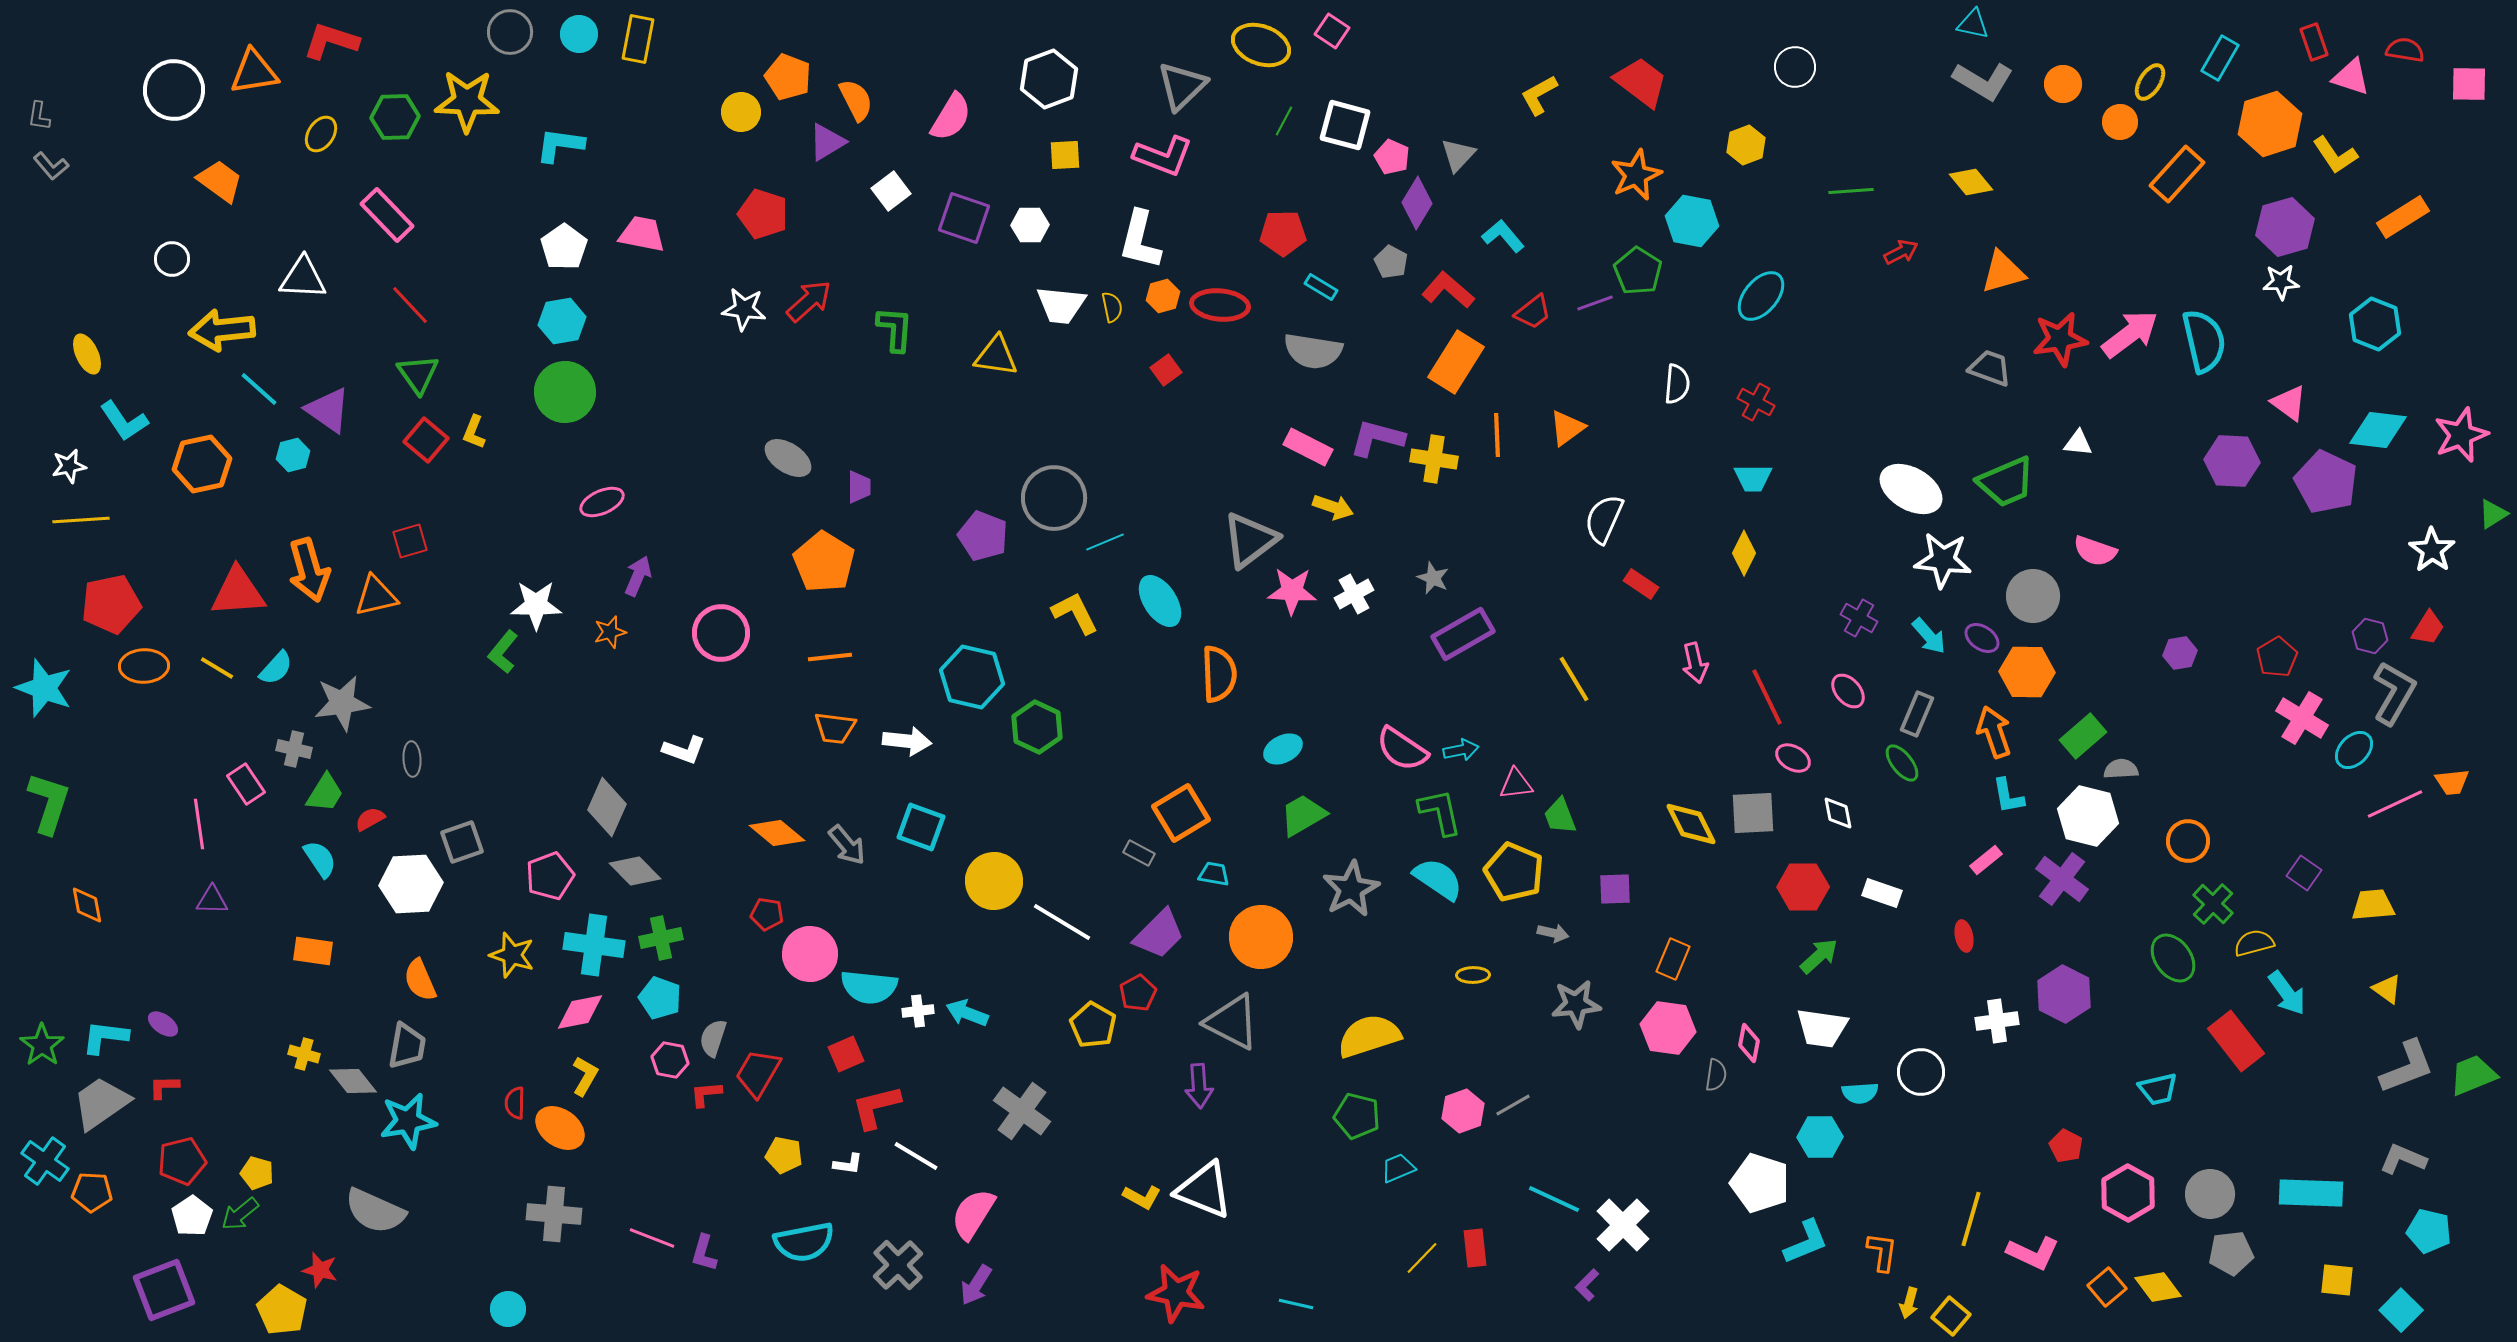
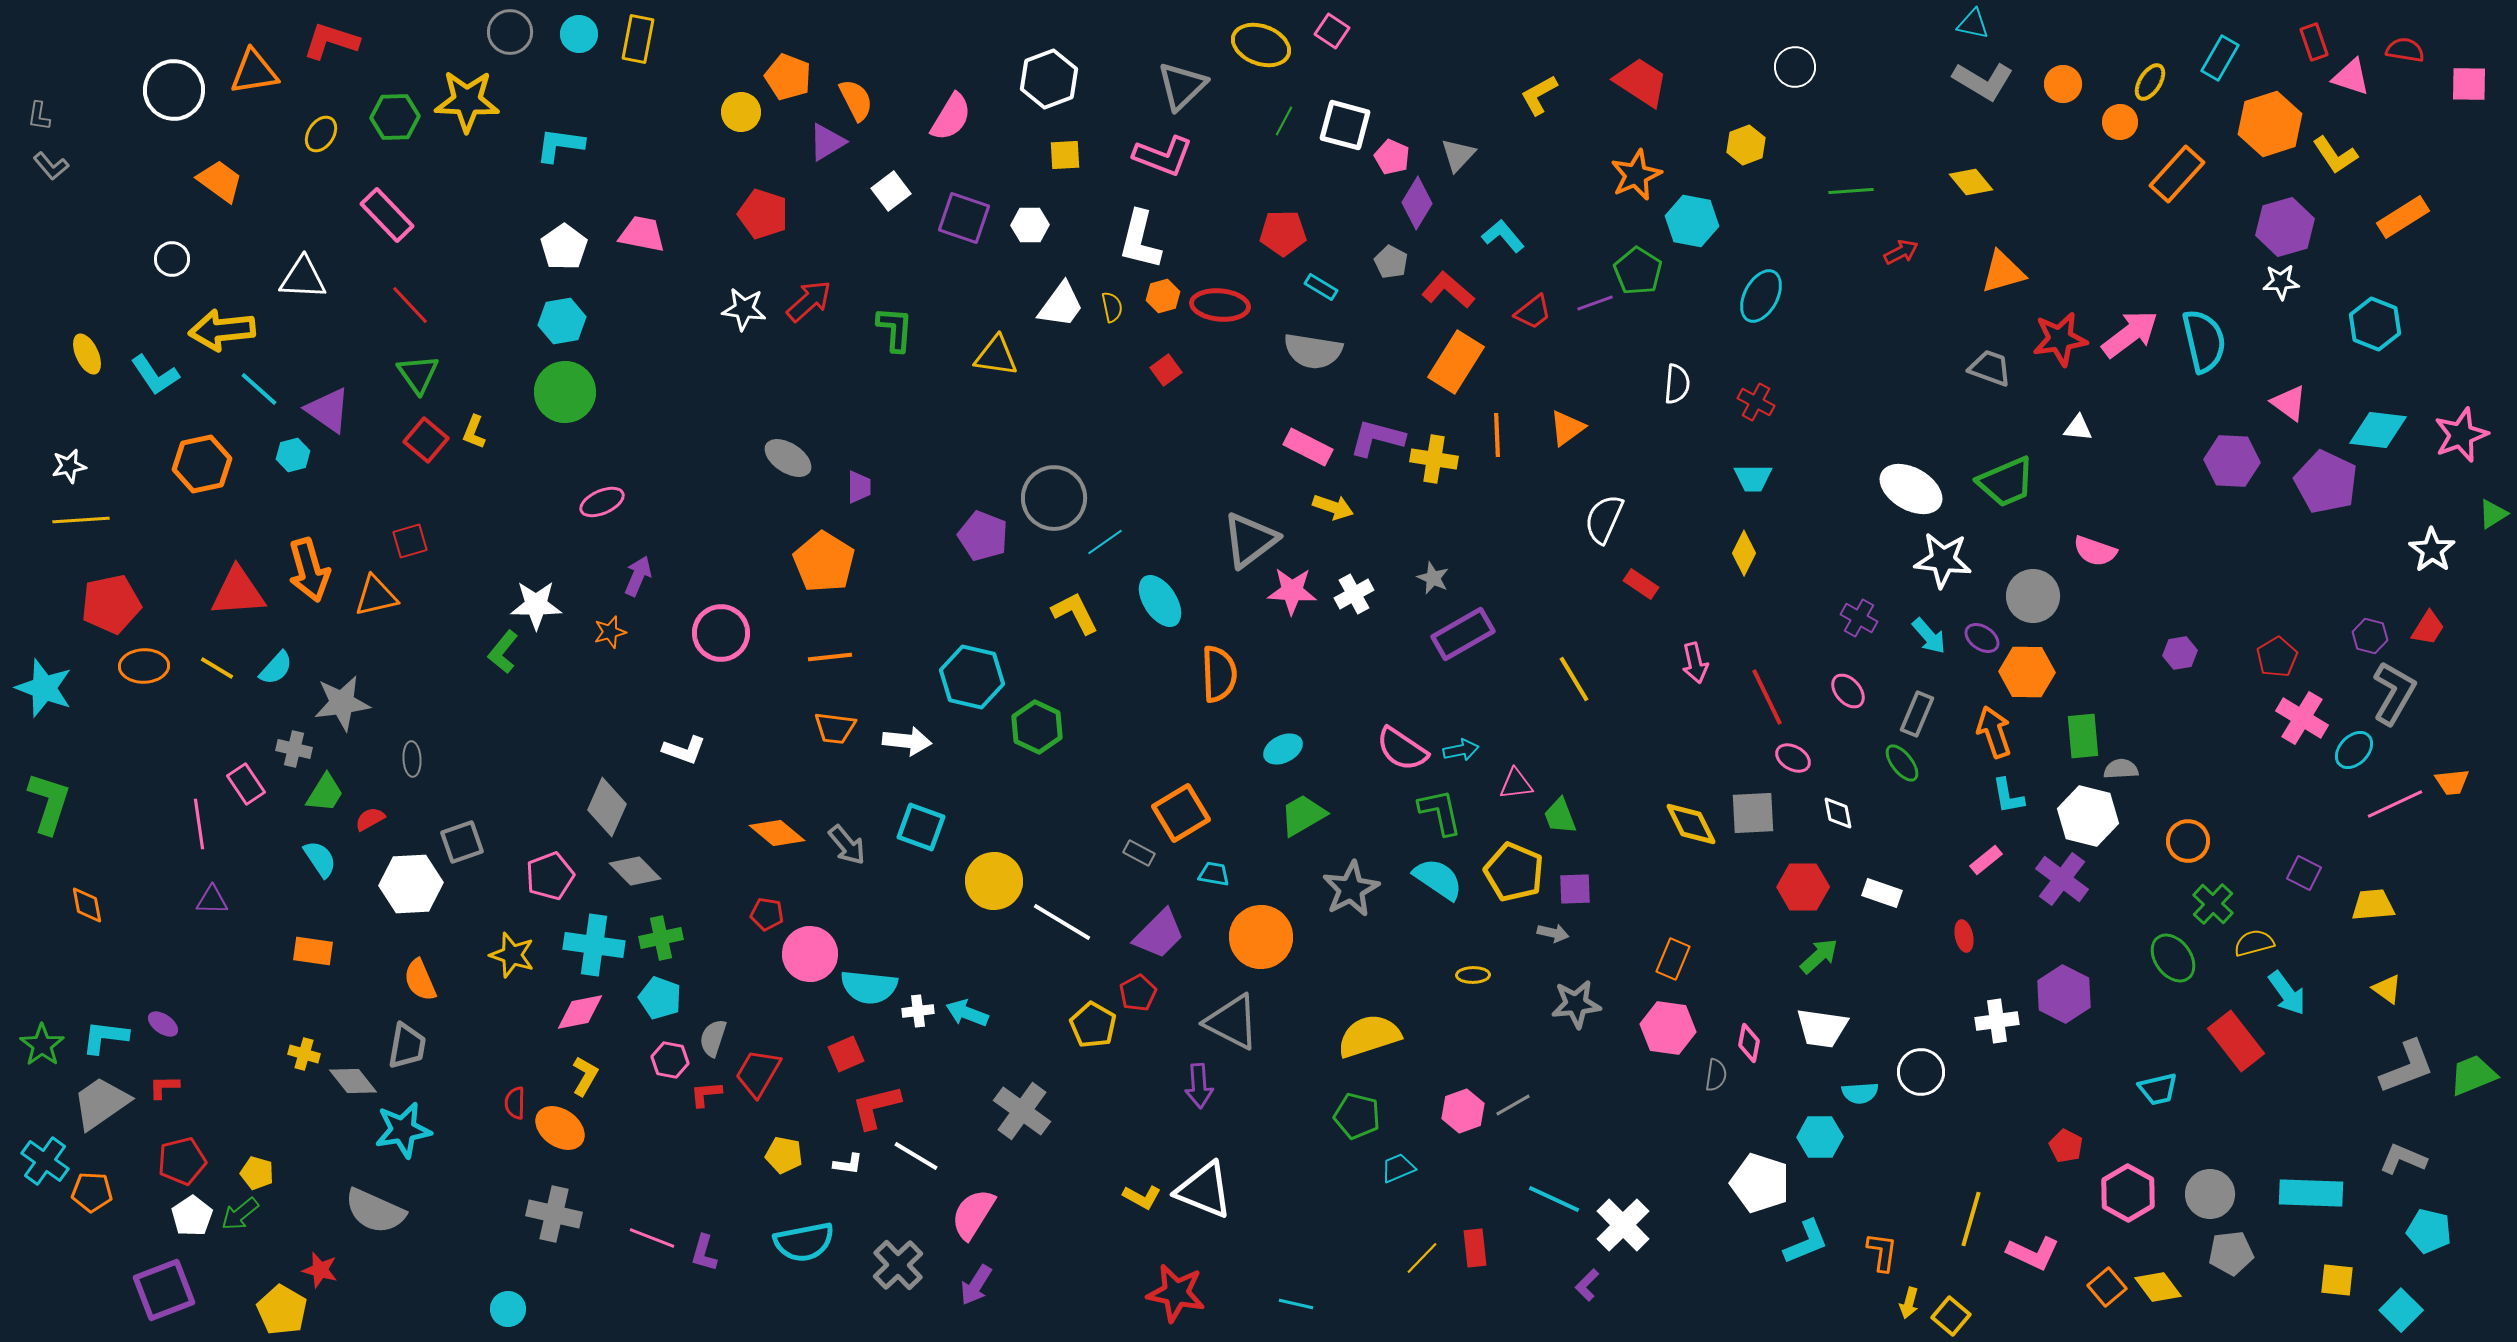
red trapezoid at (1641, 82): rotated 4 degrees counterclockwise
cyan ellipse at (1761, 296): rotated 12 degrees counterclockwise
white trapezoid at (1061, 305): rotated 60 degrees counterclockwise
cyan L-shape at (124, 421): moved 31 px right, 46 px up
white triangle at (2078, 443): moved 15 px up
cyan line at (1105, 542): rotated 12 degrees counterclockwise
green rectangle at (2083, 736): rotated 54 degrees counterclockwise
purple square at (2304, 873): rotated 8 degrees counterclockwise
purple square at (1615, 889): moved 40 px left
cyan star at (408, 1121): moved 5 px left, 9 px down
gray cross at (554, 1214): rotated 8 degrees clockwise
